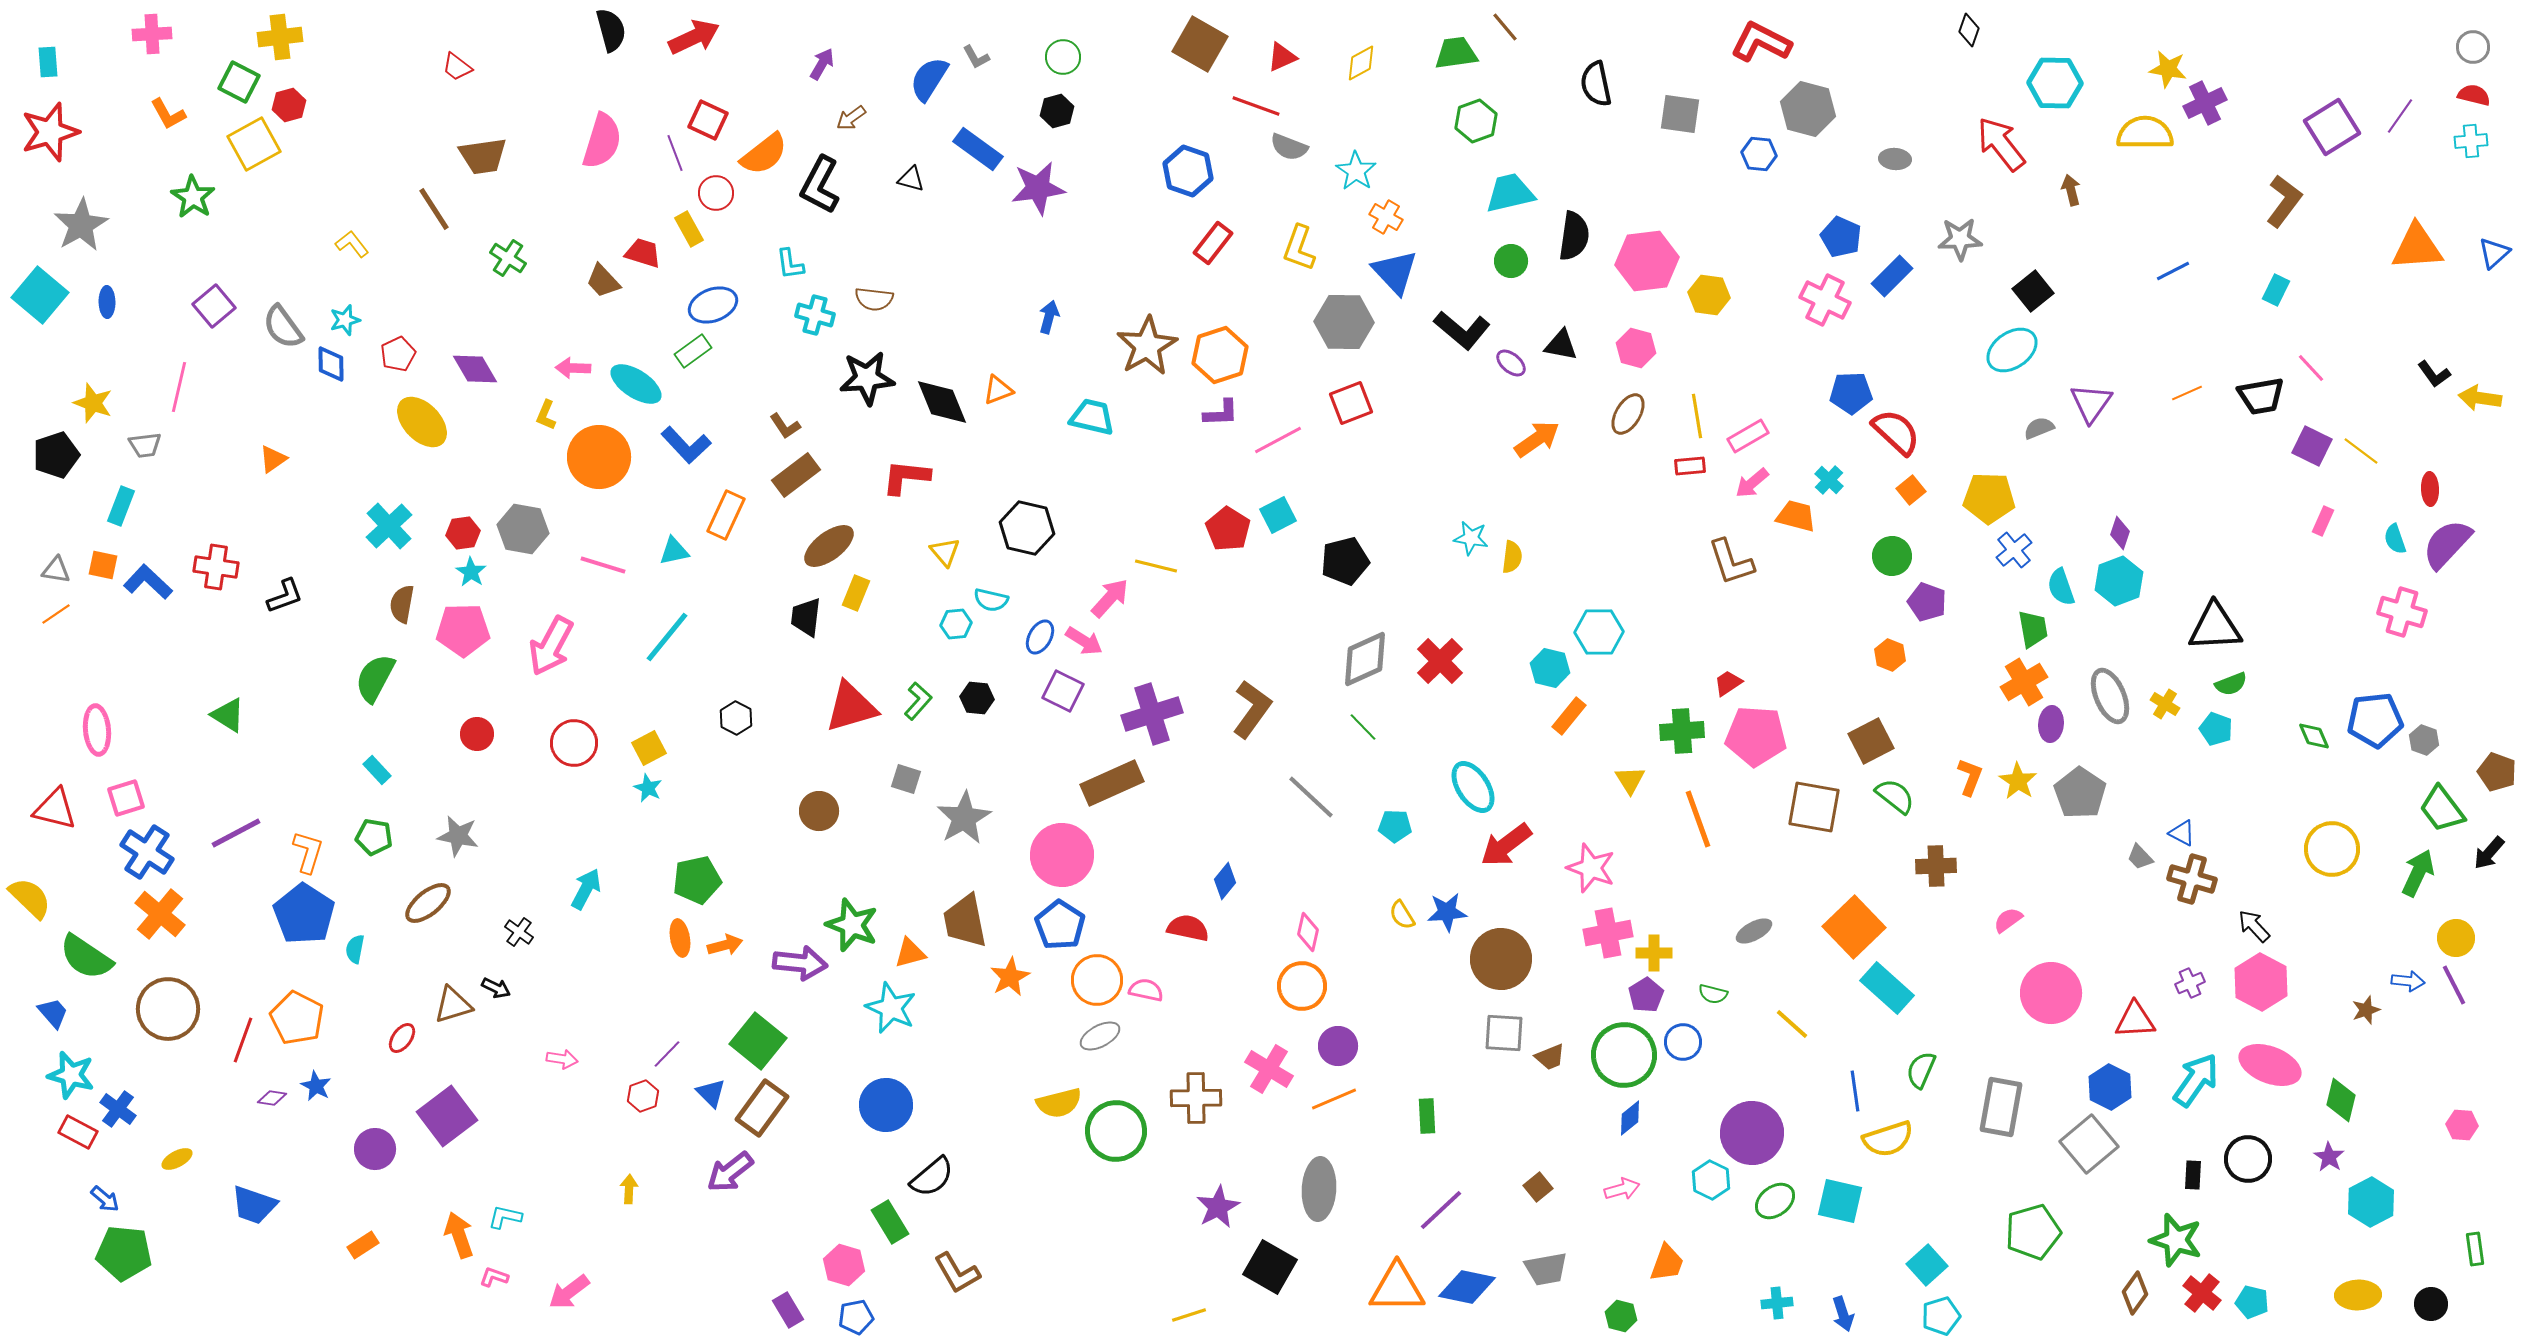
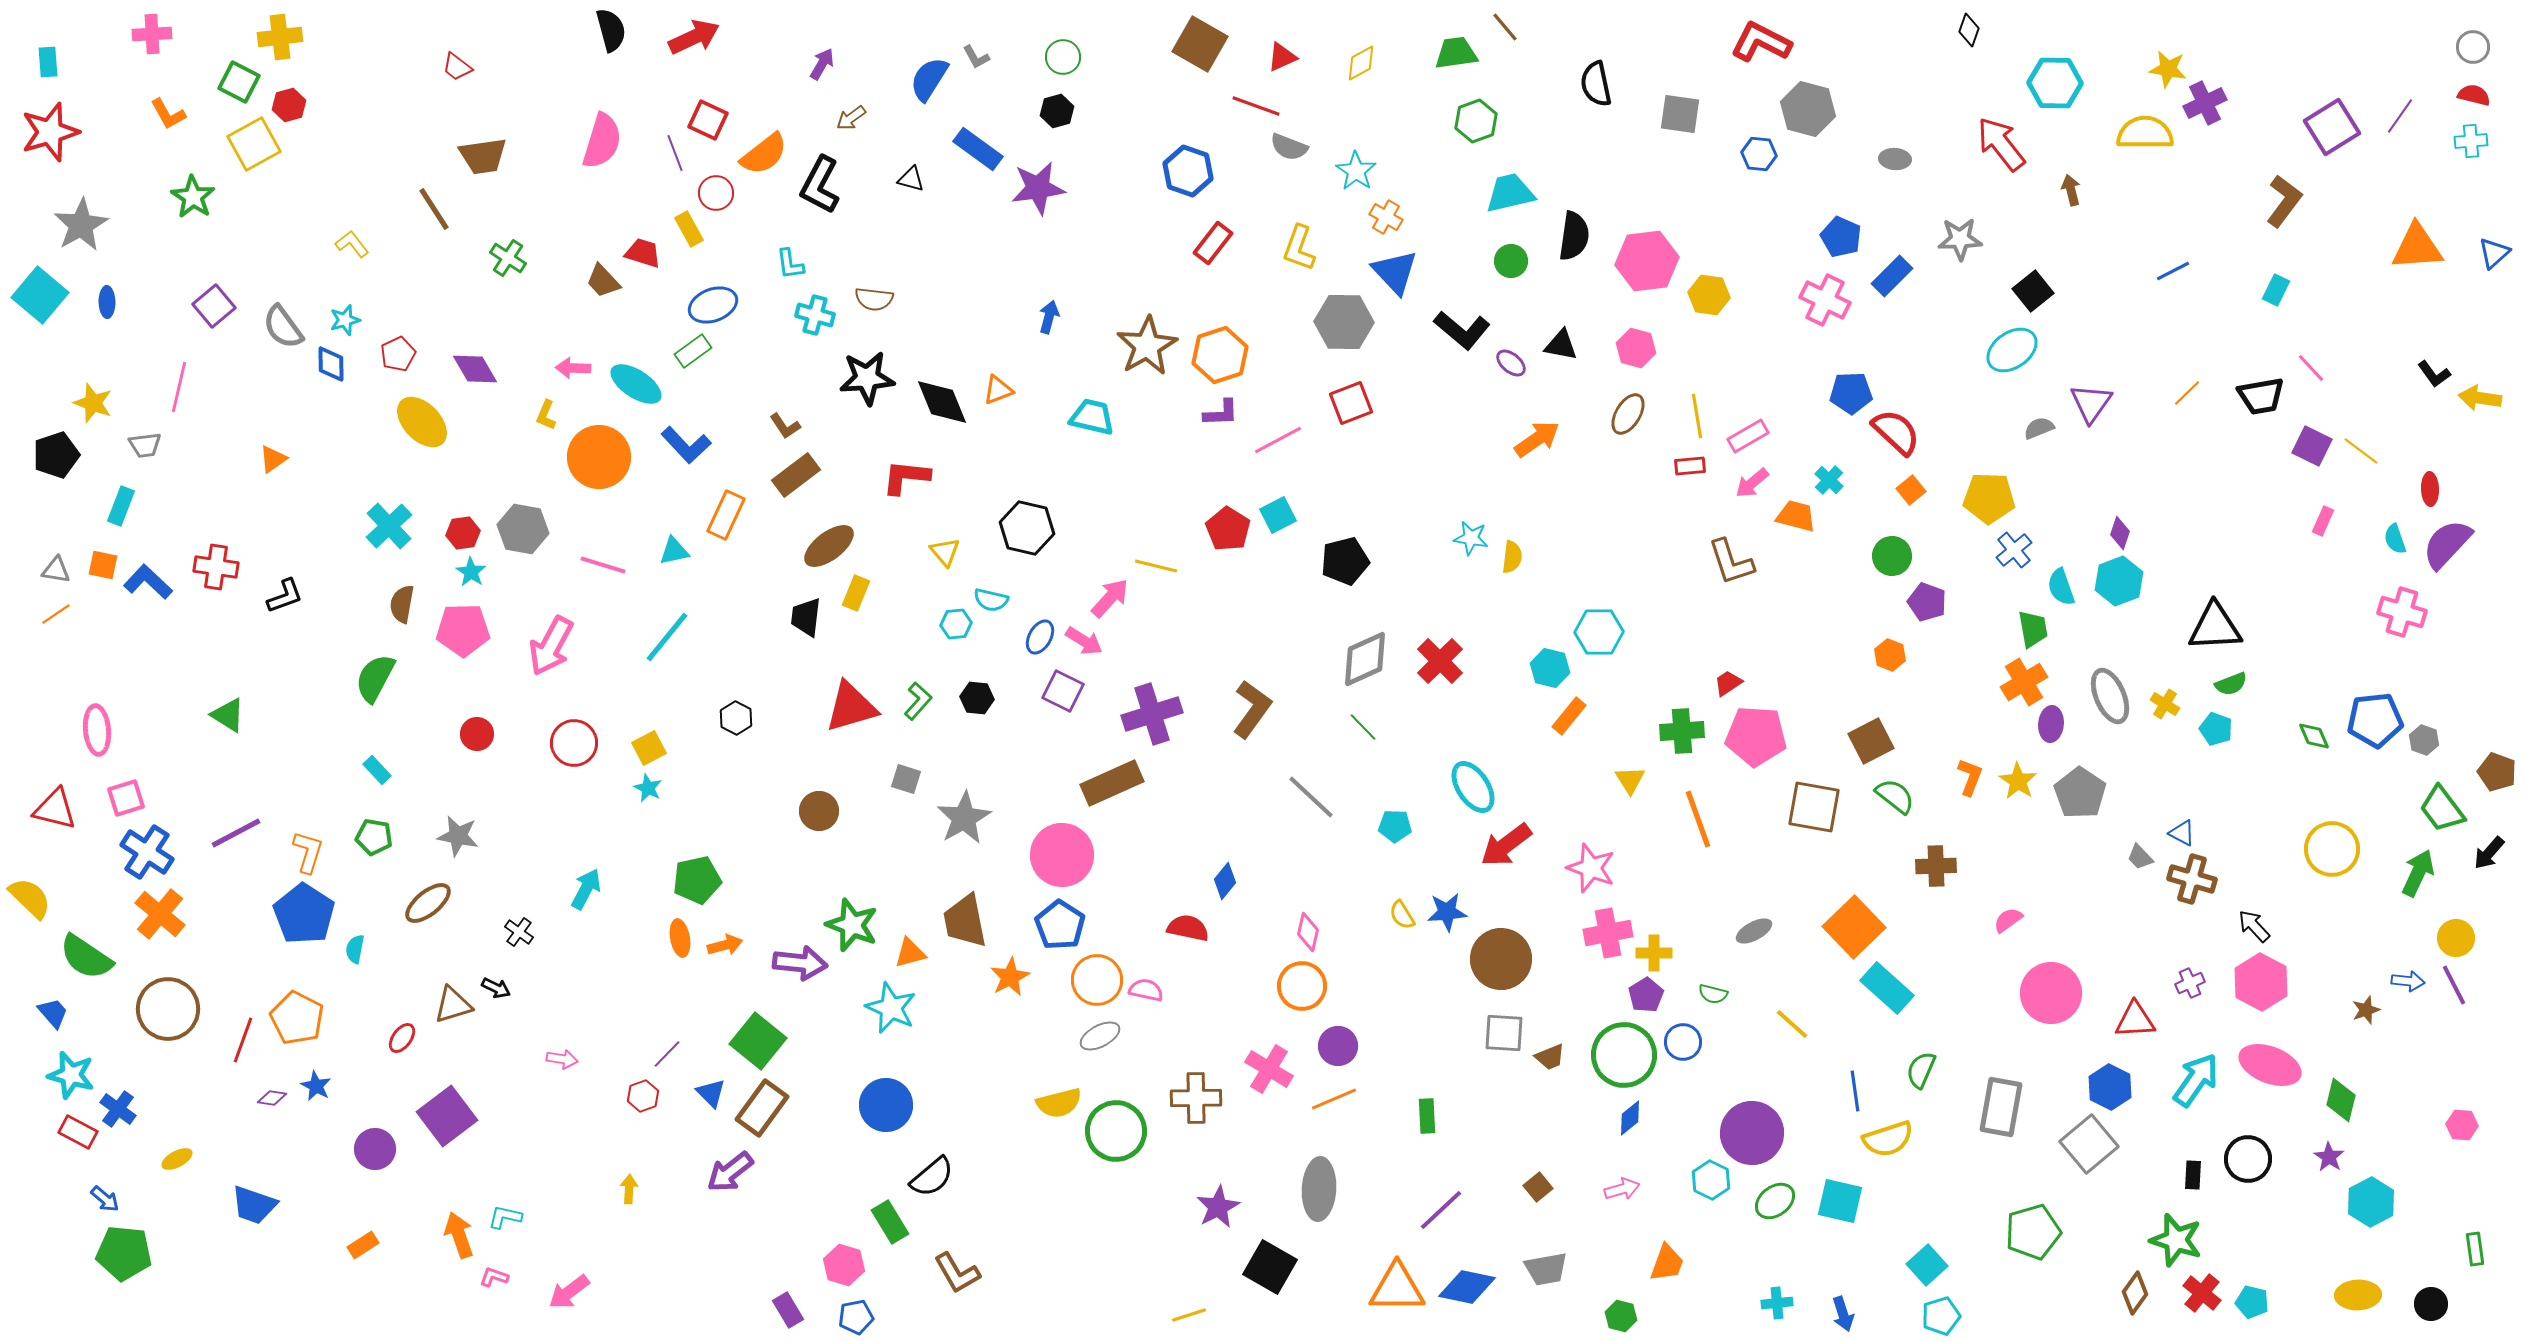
orange line at (2187, 393): rotated 20 degrees counterclockwise
